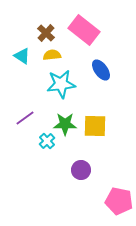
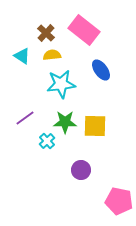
green star: moved 2 px up
